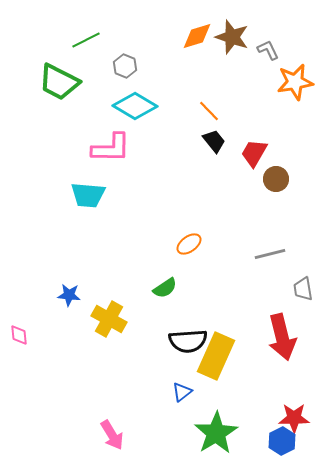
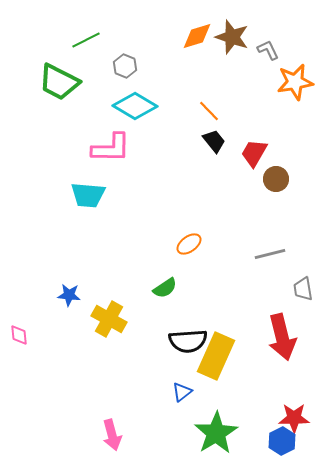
pink arrow: rotated 16 degrees clockwise
